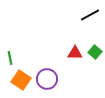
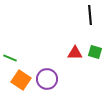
black line: rotated 66 degrees counterclockwise
green square: rotated 24 degrees counterclockwise
green line: rotated 56 degrees counterclockwise
